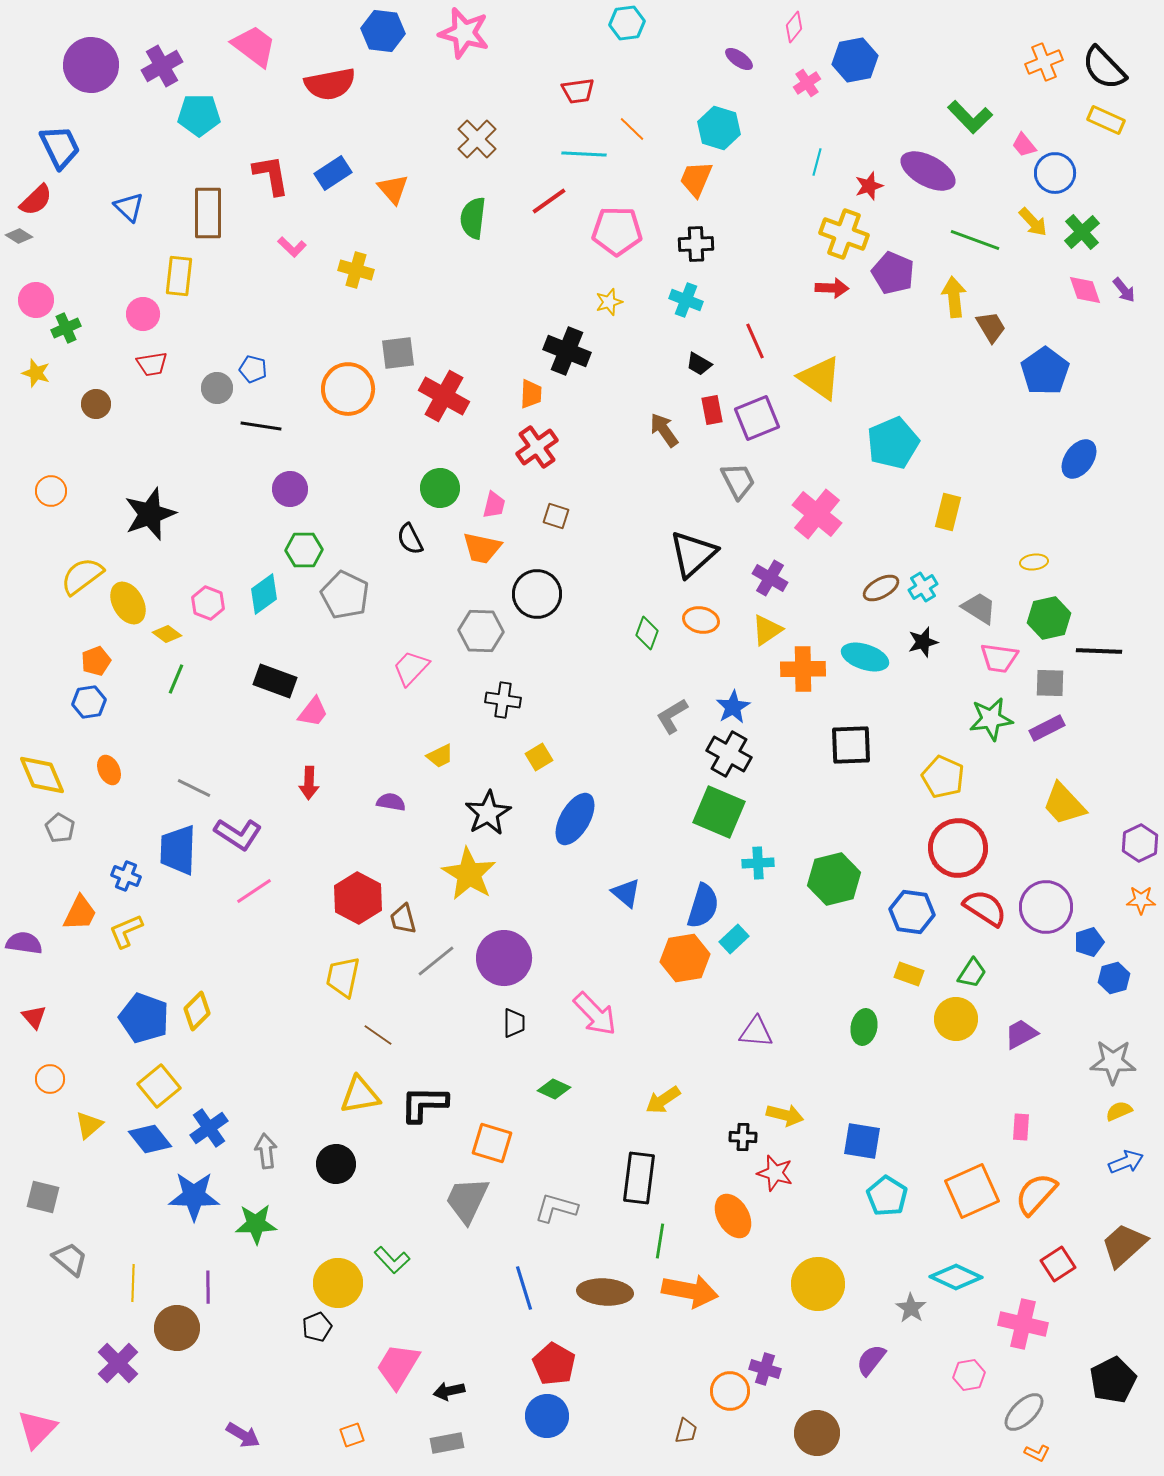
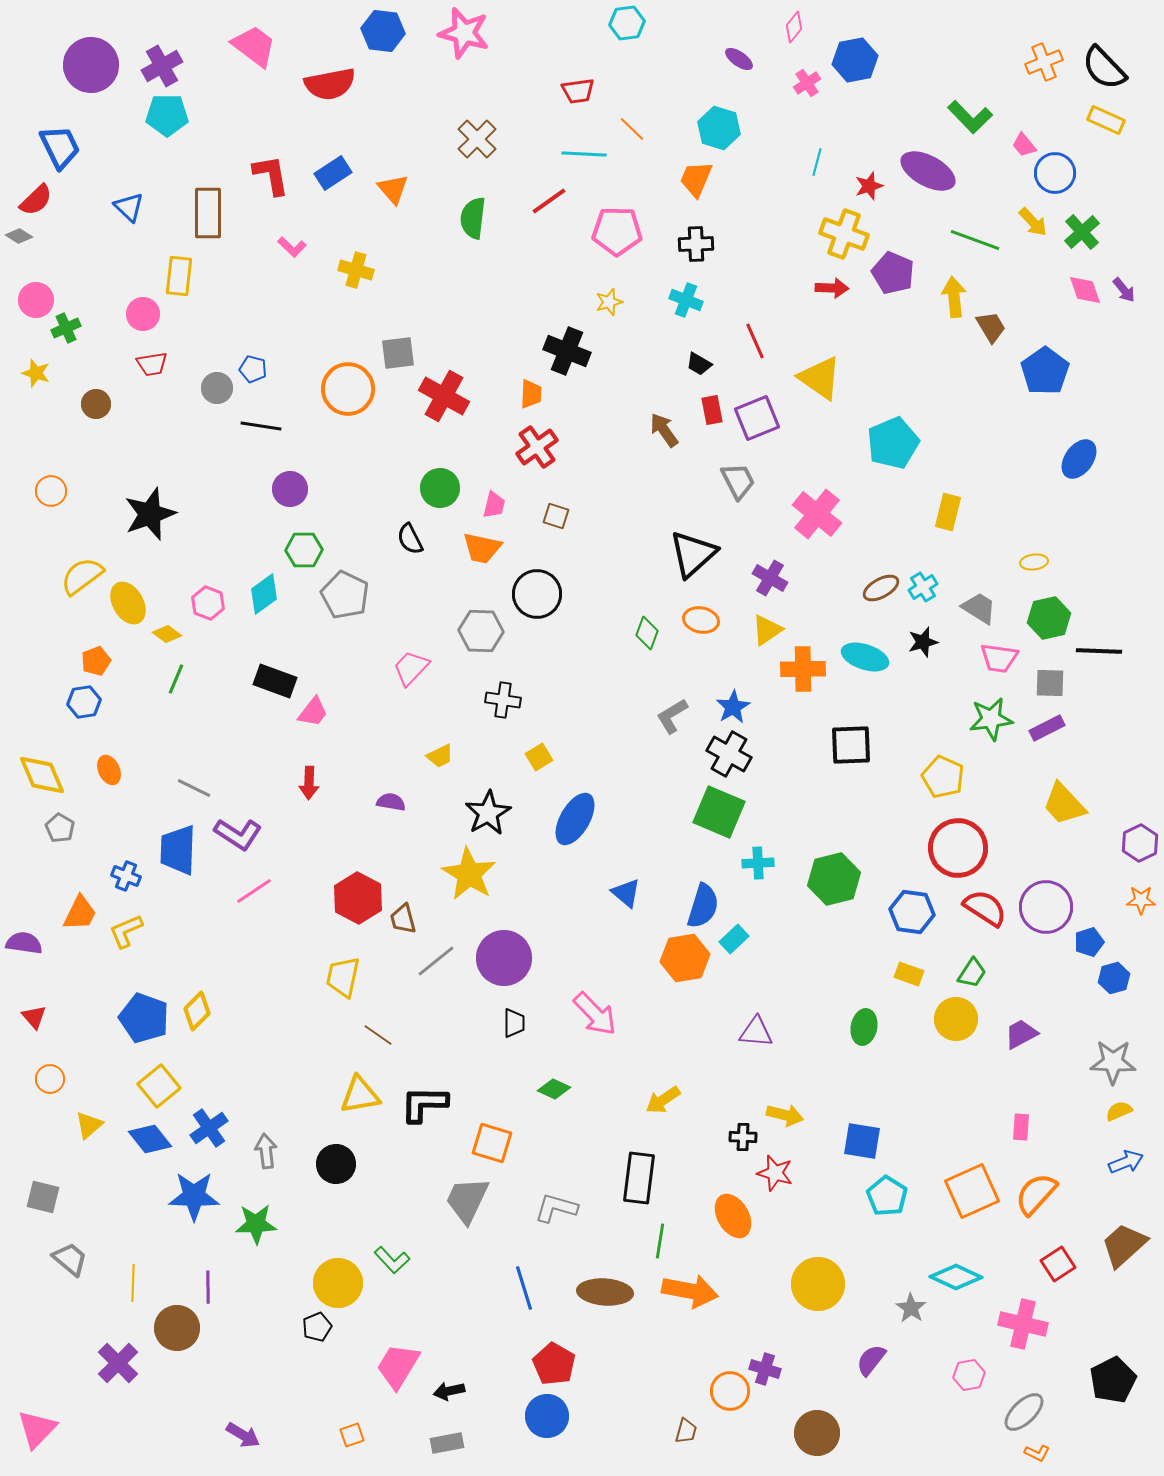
cyan pentagon at (199, 115): moved 32 px left
blue hexagon at (89, 702): moved 5 px left
